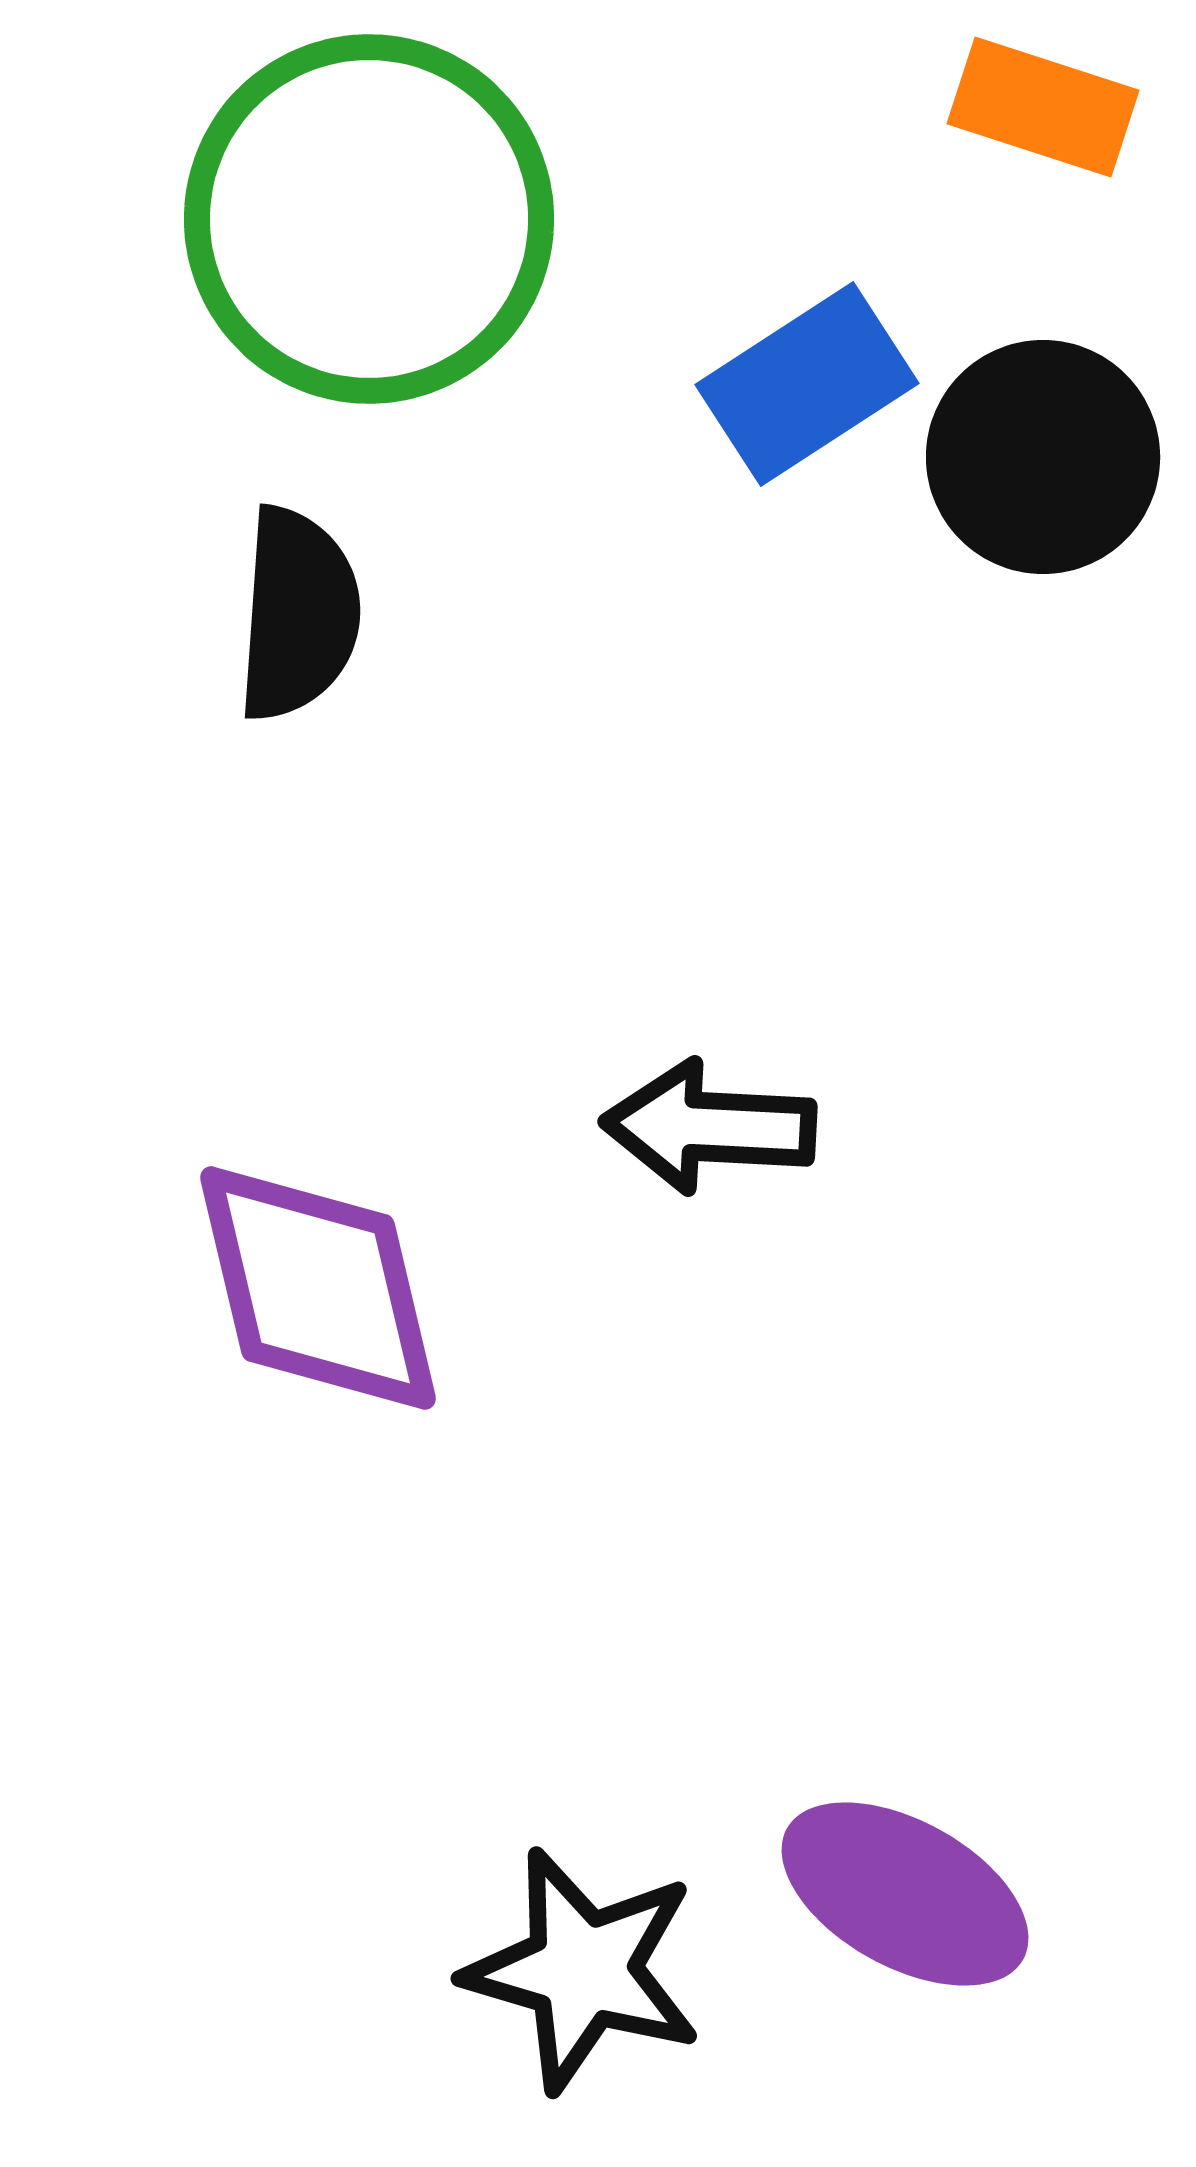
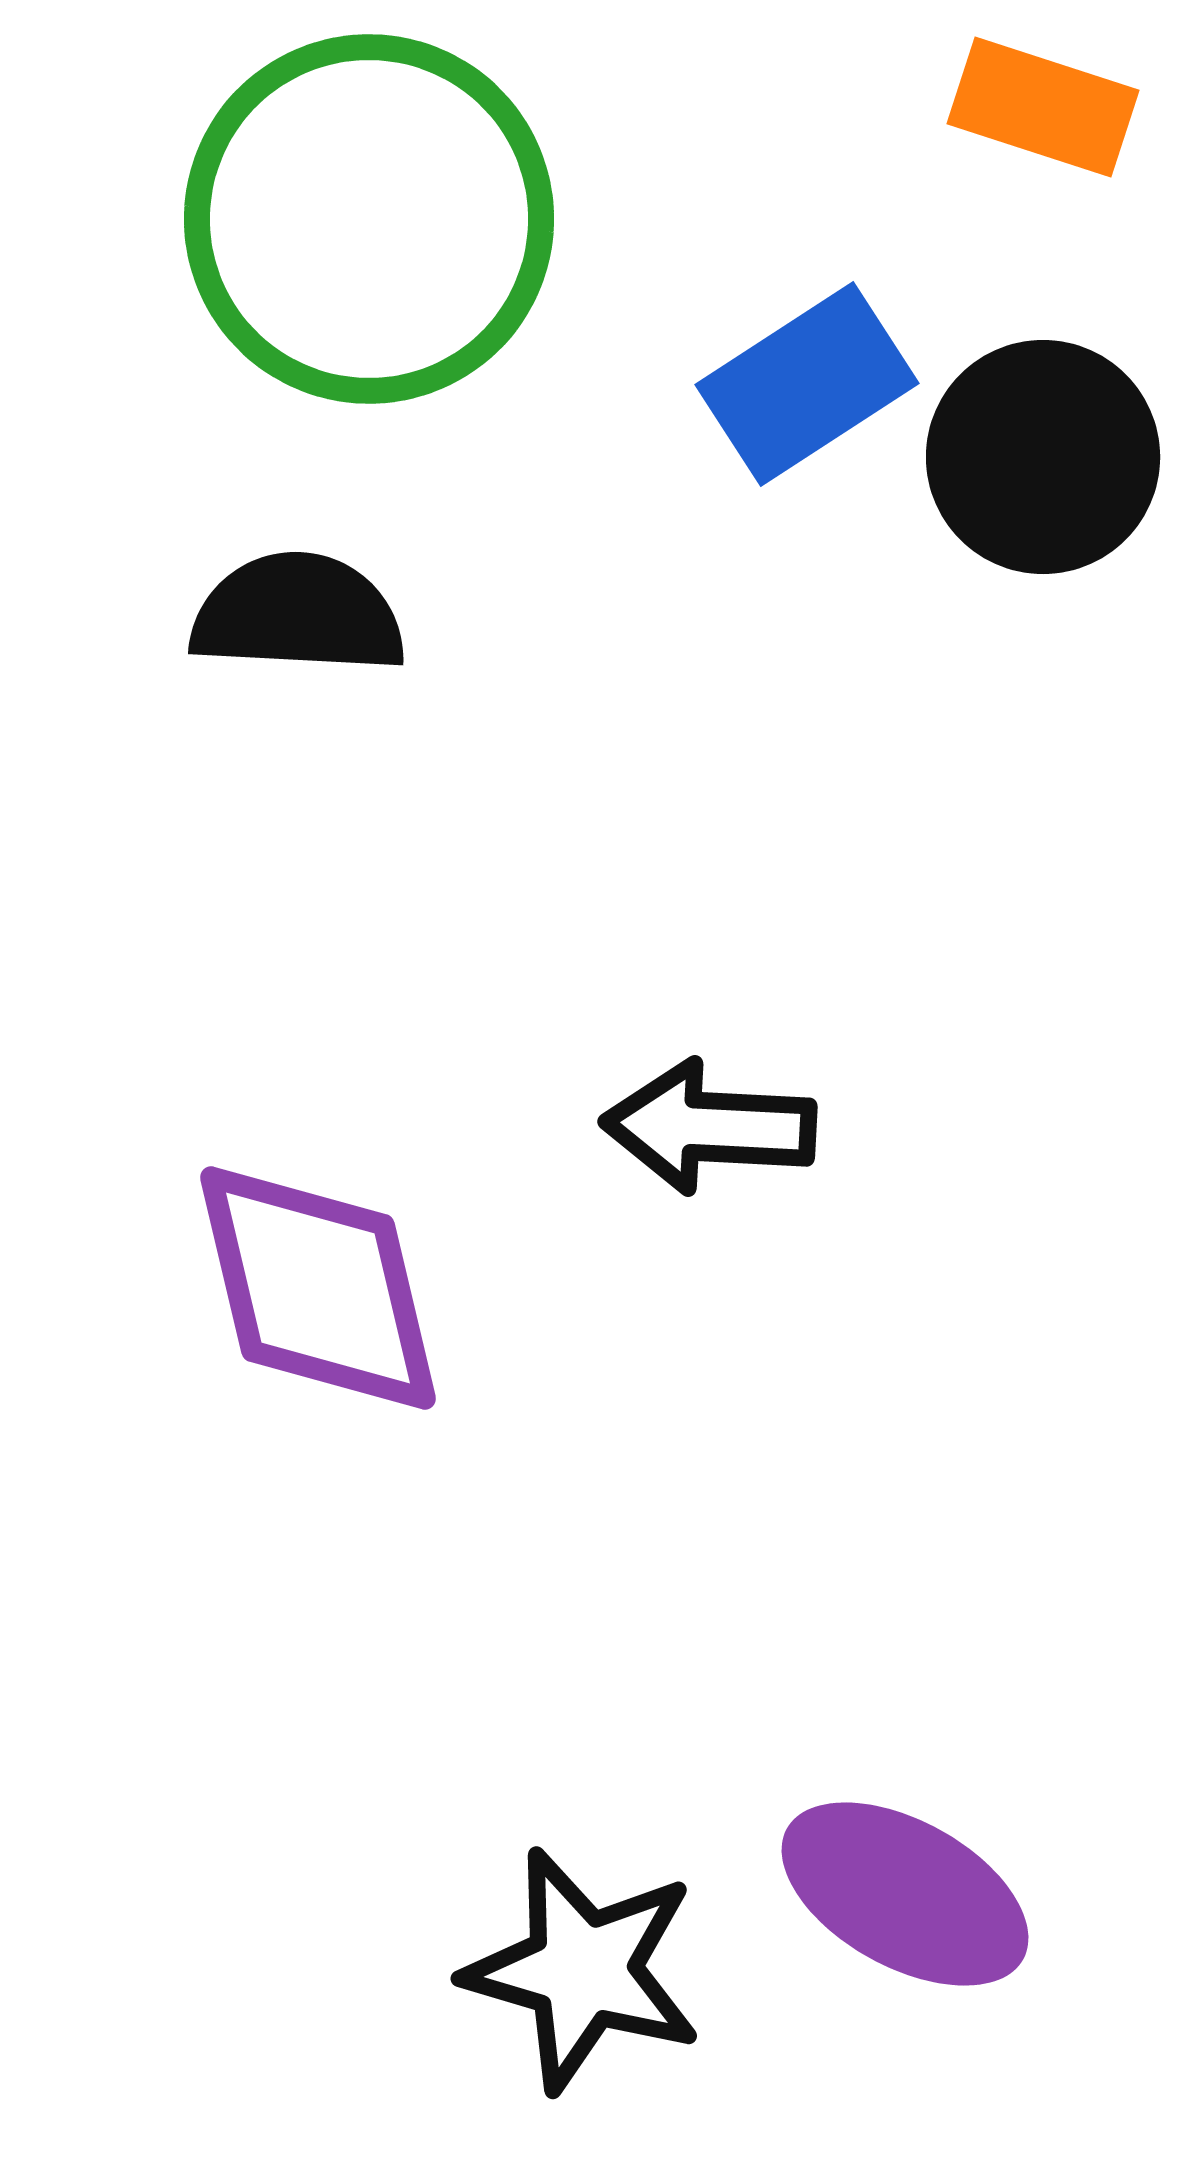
black semicircle: rotated 91 degrees counterclockwise
